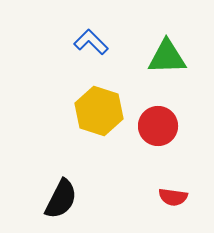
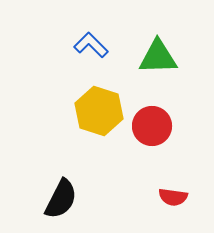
blue L-shape: moved 3 px down
green triangle: moved 9 px left
red circle: moved 6 px left
